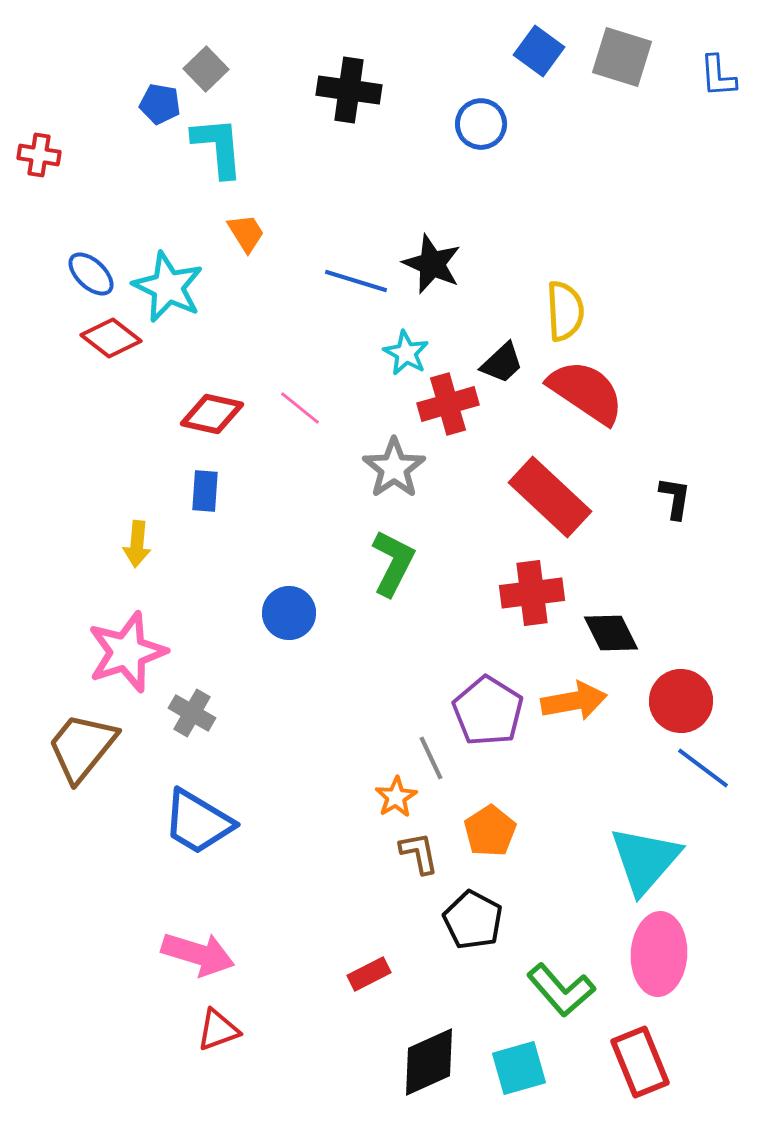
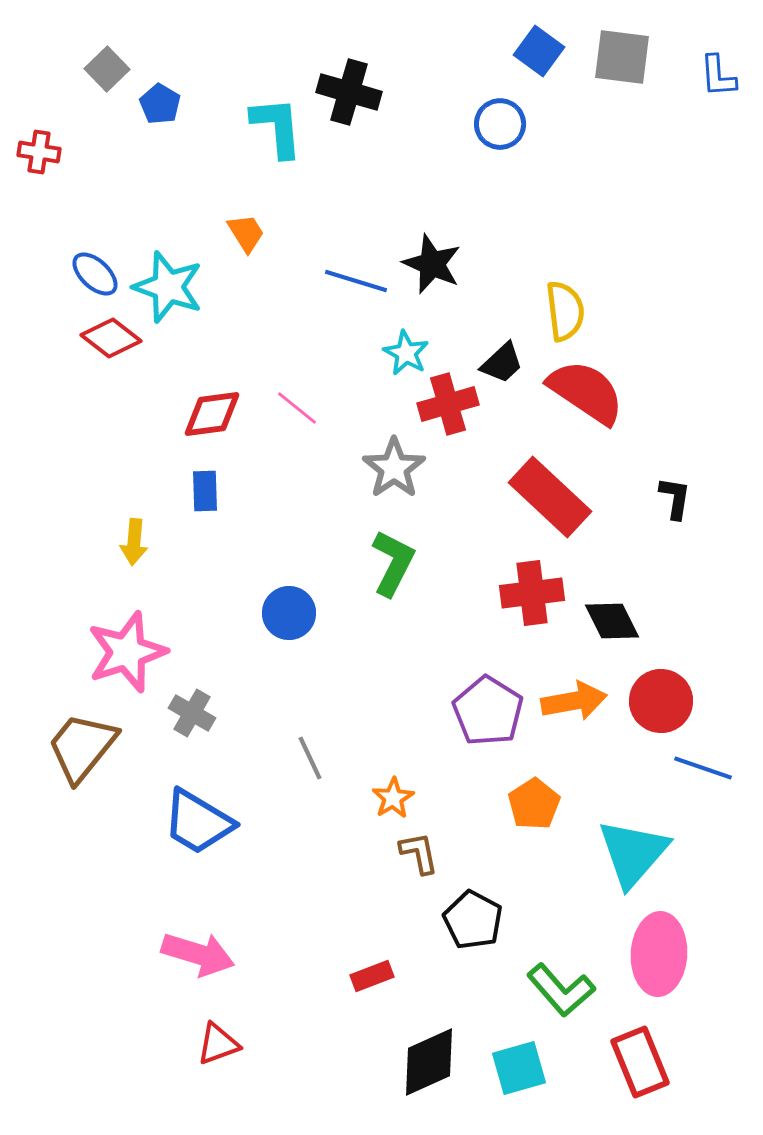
gray square at (622, 57): rotated 10 degrees counterclockwise
gray square at (206, 69): moved 99 px left
black cross at (349, 90): moved 2 px down; rotated 8 degrees clockwise
blue pentagon at (160, 104): rotated 21 degrees clockwise
blue circle at (481, 124): moved 19 px right
cyan L-shape at (218, 147): moved 59 px right, 20 px up
red cross at (39, 155): moved 3 px up
blue ellipse at (91, 274): moved 4 px right
cyan star at (168, 287): rotated 6 degrees counterclockwise
yellow semicircle at (565, 311): rotated 4 degrees counterclockwise
pink line at (300, 408): moved 3 px left
red diamond at (212, 414): rotated 20 degrees counterclockwise
blue rectangle at (205, 491): rotated 6 degrees counterclockwise
yellow arrow at (137, 544): moved 3 px left, 2 px up
black diamond at (611, 633): moved 1 px right, 12 px up
red circle at (681, 701): moved 20 px left
gray line at (431, 758): moved 121 px left
blue line at (703, 768): rotated 18 degrees counterclockwise
orange star at (396, 797): moved 3 px left, 1 px down
orange pentagon at (490, 831): moved 44 px right, 27 px up
cyan triangle at (645, 860): moved 12 px left, 7 px up
red rectangle at (369, 974): moved 3 px right, 2 px down; rotated 6 degrees clockwise
red triangle at (218, 1030): moved 14 px down
